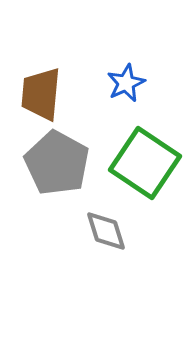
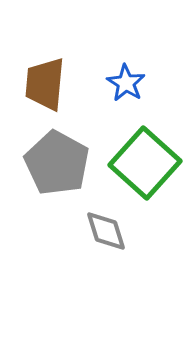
blue star: rotated 15 degrees counterclockwise
brown trapezoid: moved 4 px right, 10 px up
green square: rotated 8 degrees clockwise
